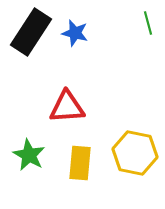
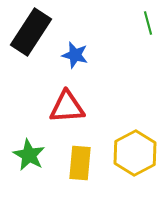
blue star: moved 22 px down
yellow hexagon: rotated 21 degrees clockwise
